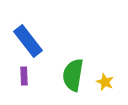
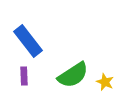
green semicircle: rotated 132 degrees counterclockwise
